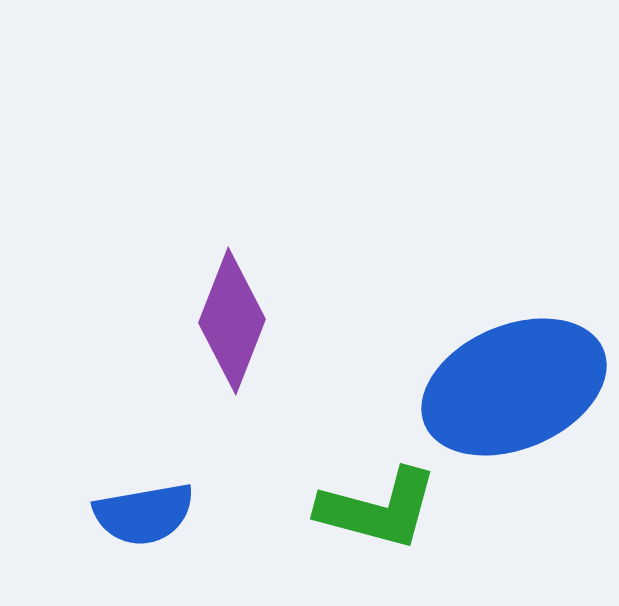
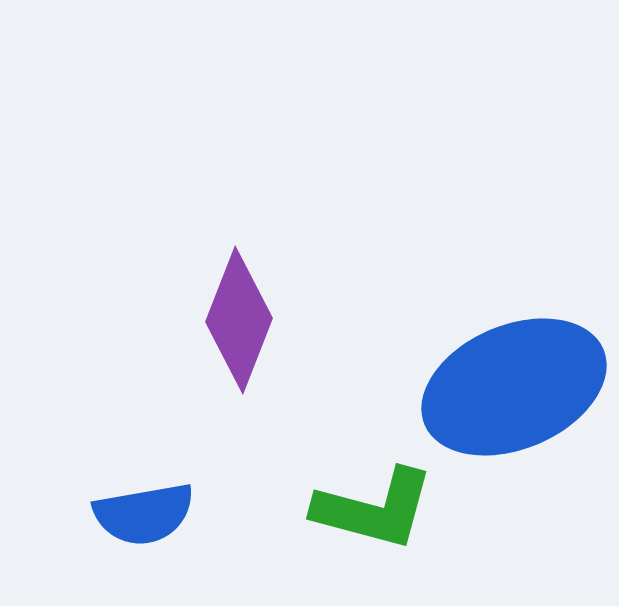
purple diamond: moved 7 px right, 1 px up
green L-shape: moved 4 px left
